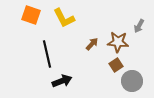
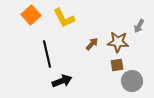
orange square: rotated 30 degrees clockwise
brown square: moved 1 px right; rotated 24 degrees clockwise
